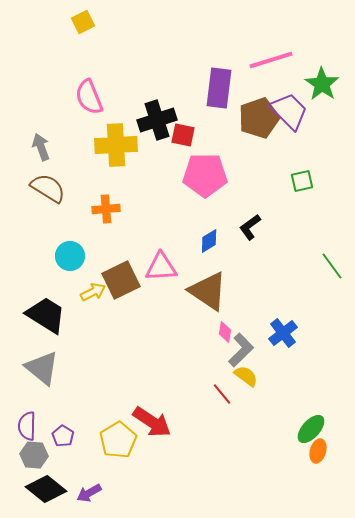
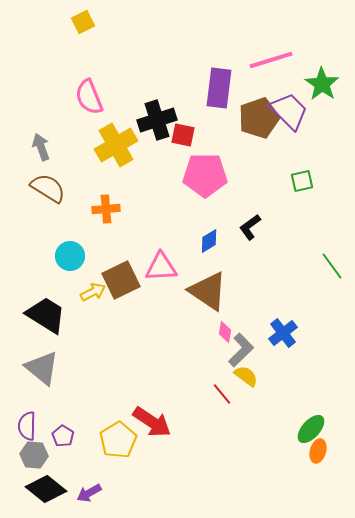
yellow cross: rotated 27 degrees counterclockwise
